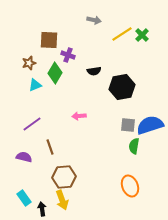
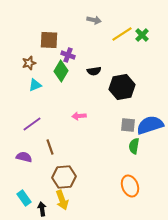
green diamond: moved 6 px right, 2 px up
